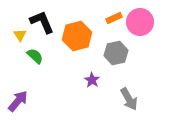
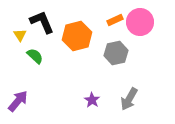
orange rectangle: moved 1 px right, 2 px down
purple star: moved 20 px down
gray arrow: rotated 60 degrees clockwise
